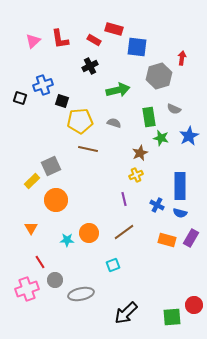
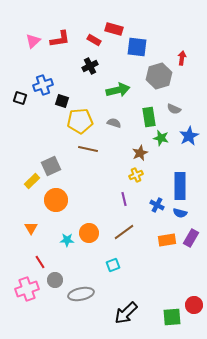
red L-shape at (60, 39): rotated 90 degrees counterclockwise
orange rectangle at (167, 240): rotated 24 degrees counterclockwise
